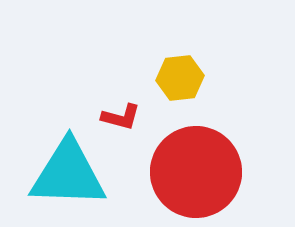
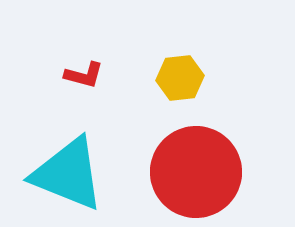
red L-shape: moved 37 px left, 42 px up
cyan triangle: rotated 20 degrees clockwise
